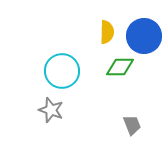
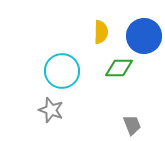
yellow semicircle: moved 6 px left
green diamond: moved 1 px left, 1 px down
